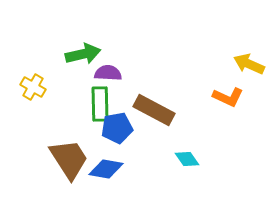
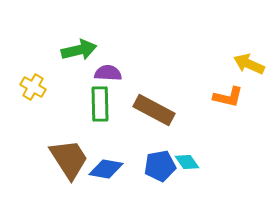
green arrow: moved 4 px left, 4 px up
orange L-shape: rotated 12 degrees counterclockwise
blue pentagon: moved 43 px right, 38 px down
cyan diamond: moved 3 px down
